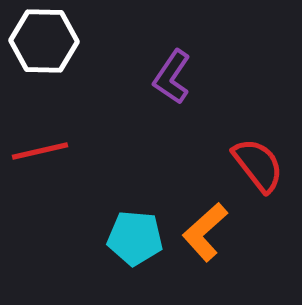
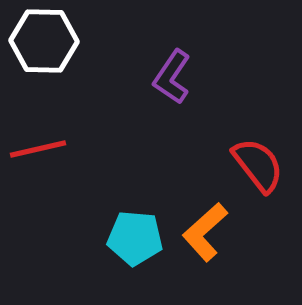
red line: moved 2 px left, 2 px up
